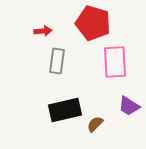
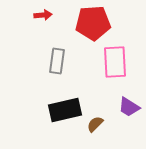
red pentagon: rotated 20 degrees counterclockwise
red arrow: moved 16 px up
purple trapezoid: moved 1 px down
